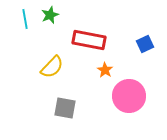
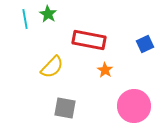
green star: moved 2 px left, 1 px up; rotated 18 degrees counterclockwise
pink circle: moved 5 px right, 10 px down
